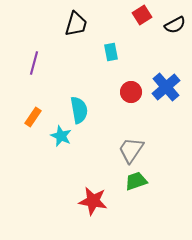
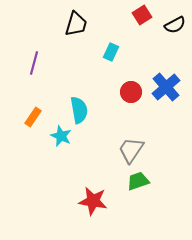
cyan rectangle: rotated 36 degrees clockwise
green trapezoid: moved 2 px right
